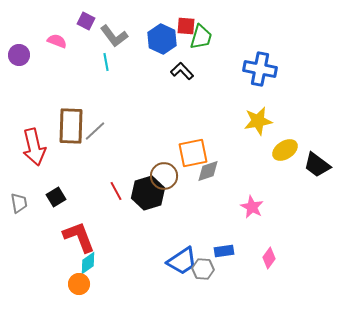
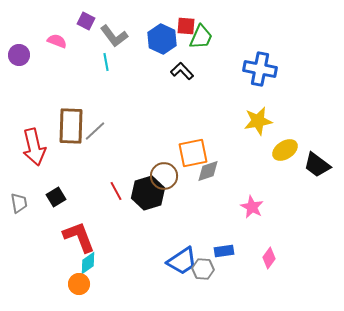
green trapezoid: rotated 8 degrees clockwise
